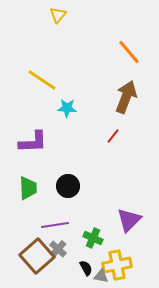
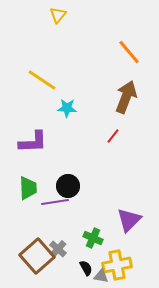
purple line: moved 23 px up
